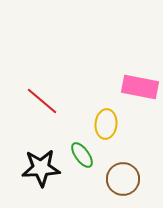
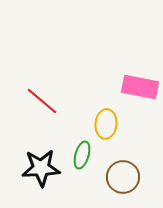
green ellipse: rotated 52 degrees clockwise
brown circle: moved 2 px up
